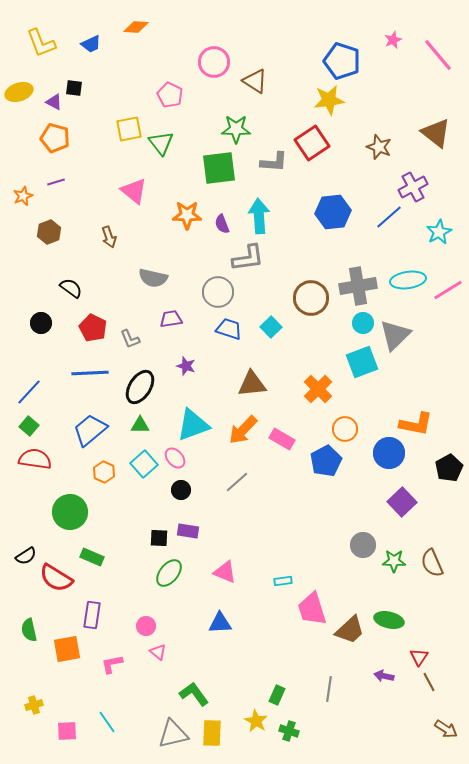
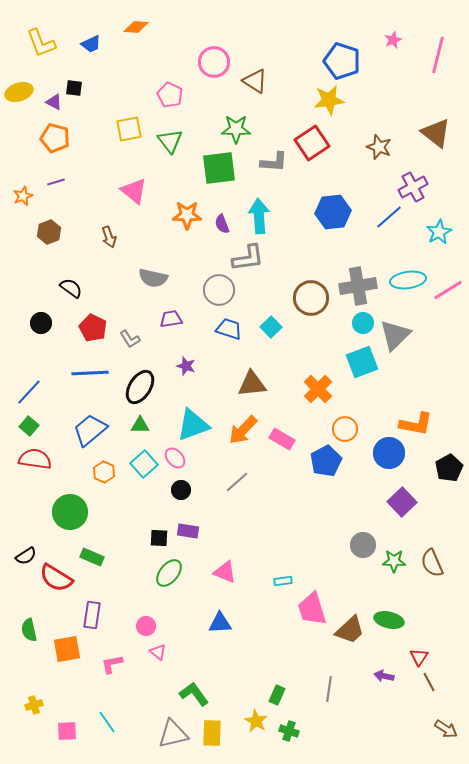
pink line at (438, 55): rotated 54 degrees clockwise
green triangle at (161, 143): moved 9 px right, 2 px up
gray circle at (218, 292): moved 1 px right, 2 px up
gray L-shape at (130, 339): rotated 10 degrees counterclockwise
